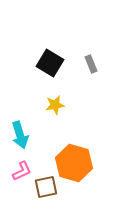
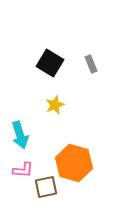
yellow star: rotated 12 degrees counterclockwise
pink L-shape: moved 1 px right, 1 px up; rotated 30 degrees clockwise
